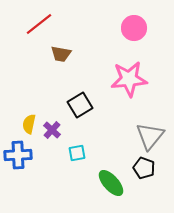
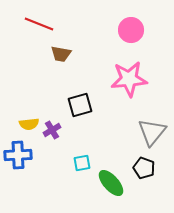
red line: rotated 60 degrees clockwise
pink circle: moved 3 px left, 2 px down
black square: rotated 15 degrees clockwise
yellow semicircle: rotated 108 degrees counterclockwise
purple cross: rotated 18 degrees clockwise
gray triangle: moved 2 px right, 4 px up
cyan square: moved 5 px right, 10 px down
